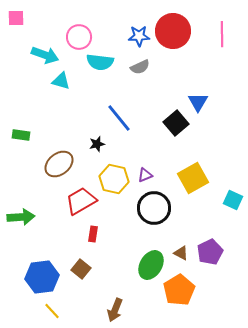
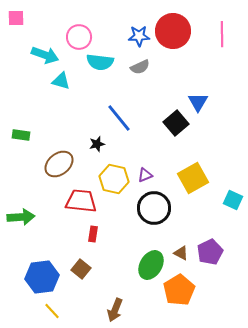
red trapezoid: rotated 36 degrees clockwise
